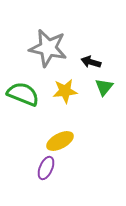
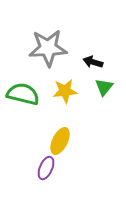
gray star: rotated 15 degrees counterclockwise
black arrow: moved 2 px right
green semicircle: rotated 8 degrees counterclockwise
yellow ellipse: rotated 36 degrees counterclockwise
